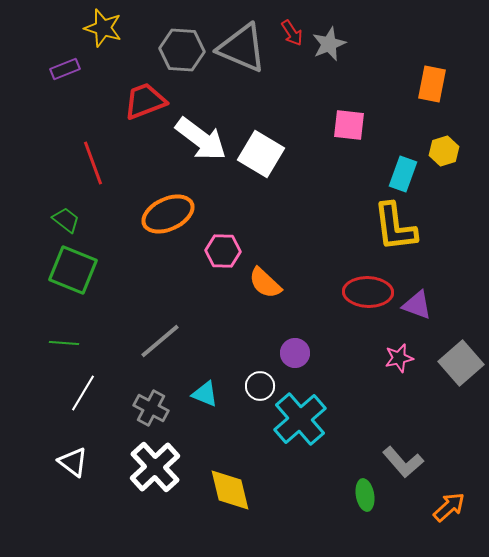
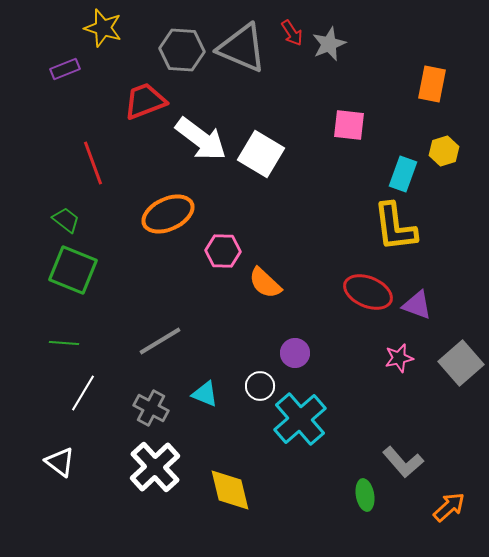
red ellipse: rotated 21 degrees clockwise
gray line: rotated 9 degrees clockwise
white triangle: moved 13 px left
